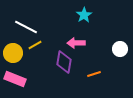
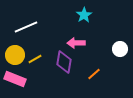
white line: rotated 50 degrees counterclockwise
yellow line: moved 14 px down
yellow circle: moved 2 px right, 2 px down
orange line: rotated 24 degrees counterclockwise
